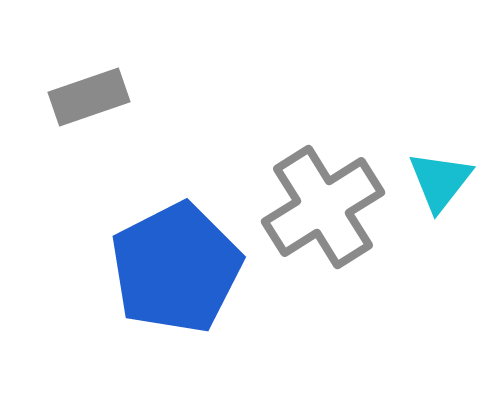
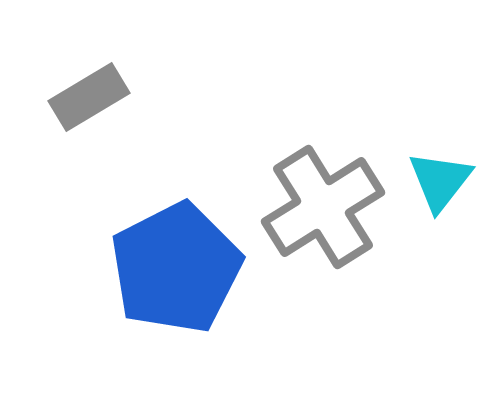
gray rectangle: rotated 12 degrees counterclockwise
